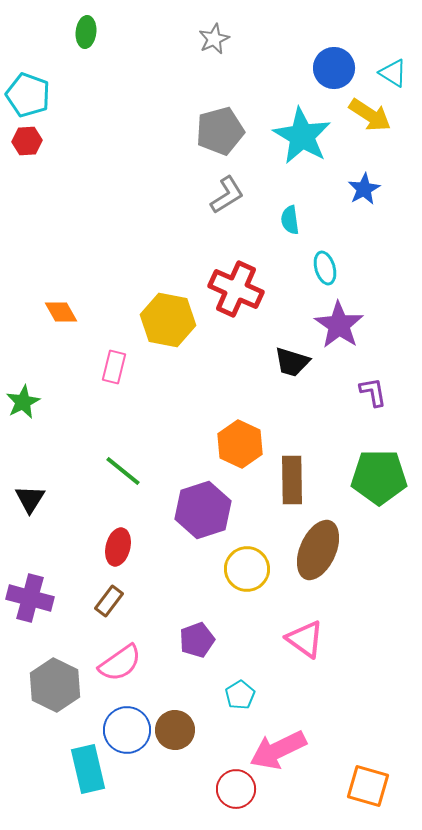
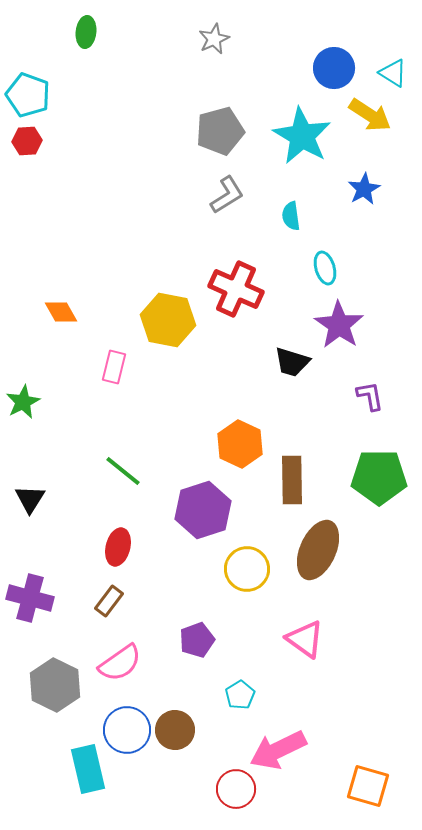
cyan semicircle at (290, 220): moved 1 px right, 4 px up
purple L-shape at (373, 392): moved 3 px left, 4 px down
